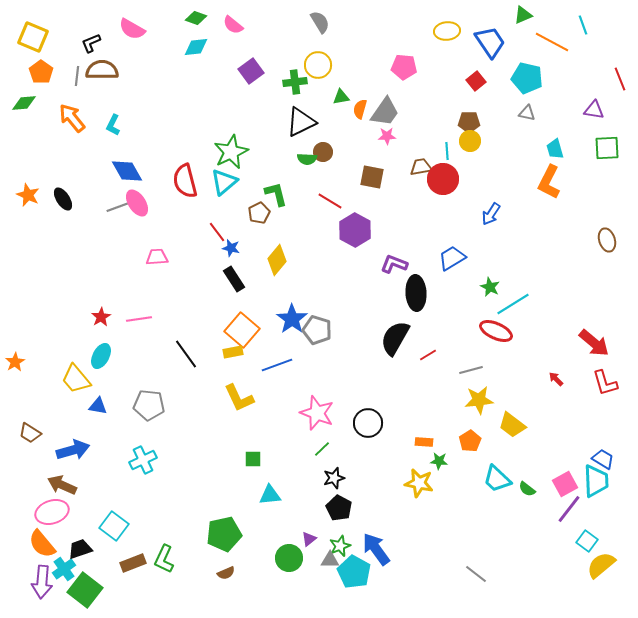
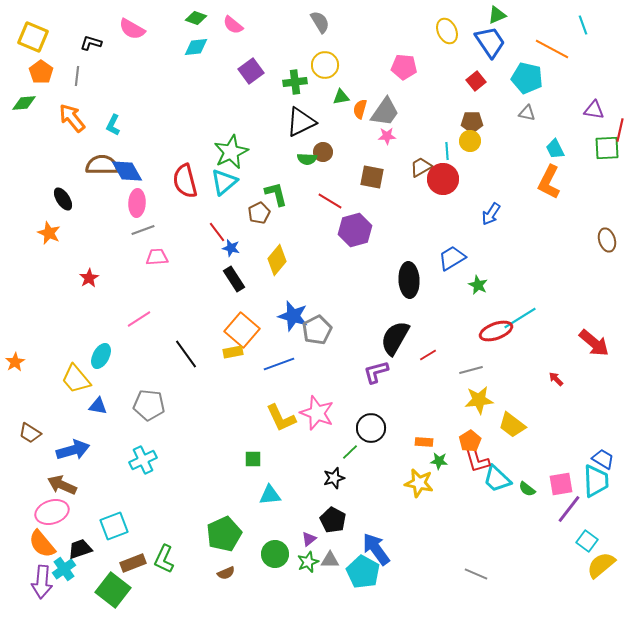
green triangle at (523, 15): moved 26 px left
yellow ellipse at (447, 31): rotated 70 degrees clockwise
orange line at (552, 42): moved 7 px down
black L-shape at (91, 43): rotated 40 degrees clockwise
yellow circle at (318, 65): moved 7 px right
brown semicircle at (102, 70): moved 95 px down
red line at (620, 79): moved 51 px down; rotated 35 degrees clockwise
brown pentagon at (469, 122): moved 3 px right
cyan trapezoid at (555, 149): rotated 10 degrees counterclockwise
brown trapezoid at (421, 167): rotated 20 degrees counterclockwise
orange star at (28, 195): moved 21 px right, 38 px down
pink ellipse at (137, 203): rotated 36 degrees clockwise
gray line at (118, 207): moved 25 px right, 23 px down
purple hexagon at (355, 230): rotated 16 degrees clockwise
purple L-shape at (394, 264): moved 18 px left, 108 px down; rotated 36 degrees counterclockwise
green star at (490, 287): moved 12 px left, 2 px up
black ellipse at (416, 293): moved 7 px left, 13 px up
cyan line at (513, 304): moved 7 px right, 14 px down
red star at (101, 317): moved 12 px left, 39 px up
pink line at (139, 319): rotated 25 degrees counterclockwise
blue star at (292, 319): moved 1 px right, 3 px up; rotated 20 degrees counterclockwise
gray pentagon at (317, 330): rotated 28 degrees clockwise
red ellipse at (496, 331): rotated 44 degrees counterclockwise
blue line at (277, 365): moved 2 px right, 1 px up
red L-shape at (605, 383): moved 128 px left, 77 px down
yellow L-shape at (239, 398): moved 42 px right, 20 px down
black circle at (368, 423): moved 3 px right, 5 px down
green line at (322, 449): moved 28 px right, 3 px down
pink square at (565, 484): moved 4 px left; rotated 20 degrees clockwise
black pentagon at (339, 508): moved 6 px left, 12 px down
cyan square at (114, 526): rotated 32 degrees clockwise
green pentagon at (224, 534): rotated 12 degrees counterclockwise
green star at (340, 546): moved 32 px left, 16 px down
green circle at (289, 558): moved 14 px left, 4 px up
cyan pentagon at (354, 572): moved 9 px right
gray line at (476, 574): rotated 15 degrees counterclockwise
green square at (85, 590): moved 28 px right
